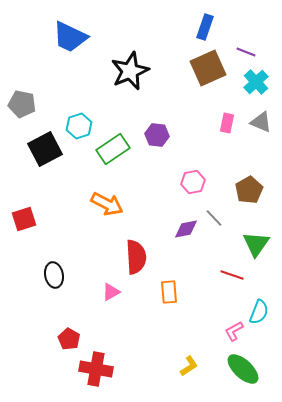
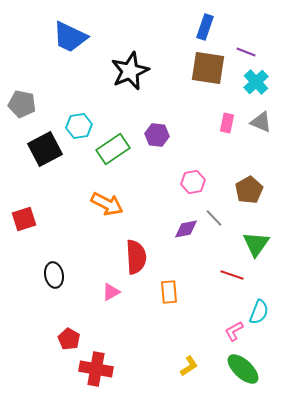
brown square: rotated 33 degrees clockwise
cyan hexagon: rotated 10 degrees clockwise
